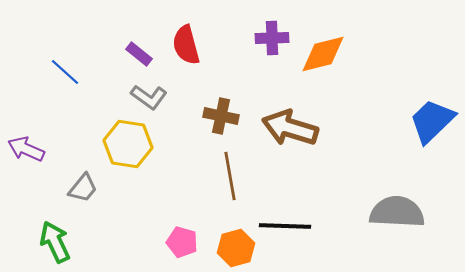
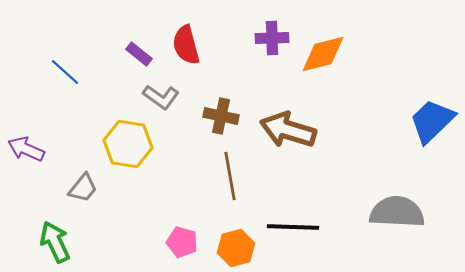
gray L-shape: moved 12 px right
brown arrow: moved 2 px left, 2 px down
black line: moved 8 px right, 1 px down
